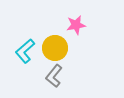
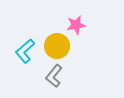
yellow circle: moved 2 px right, 2 px up
